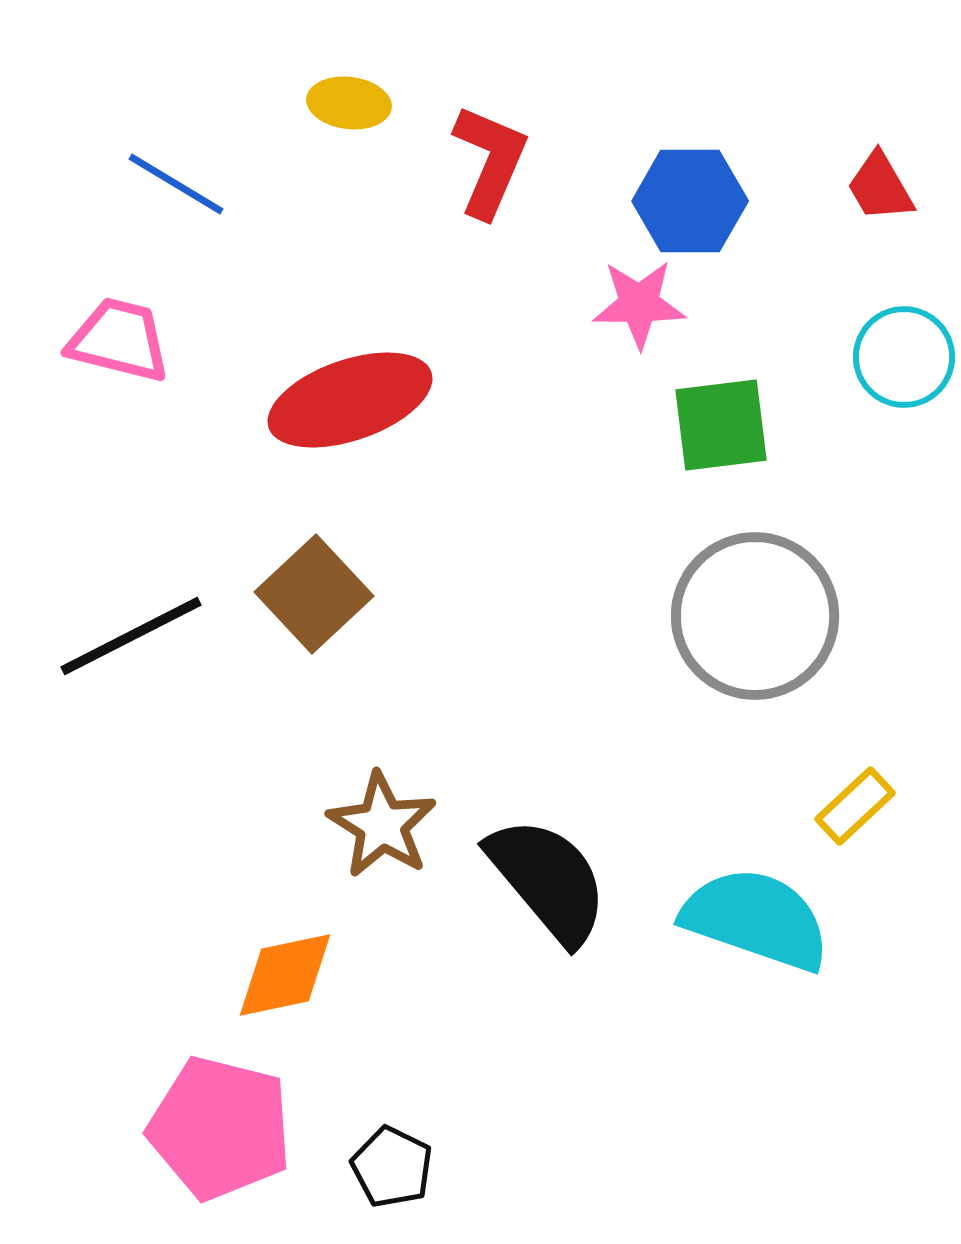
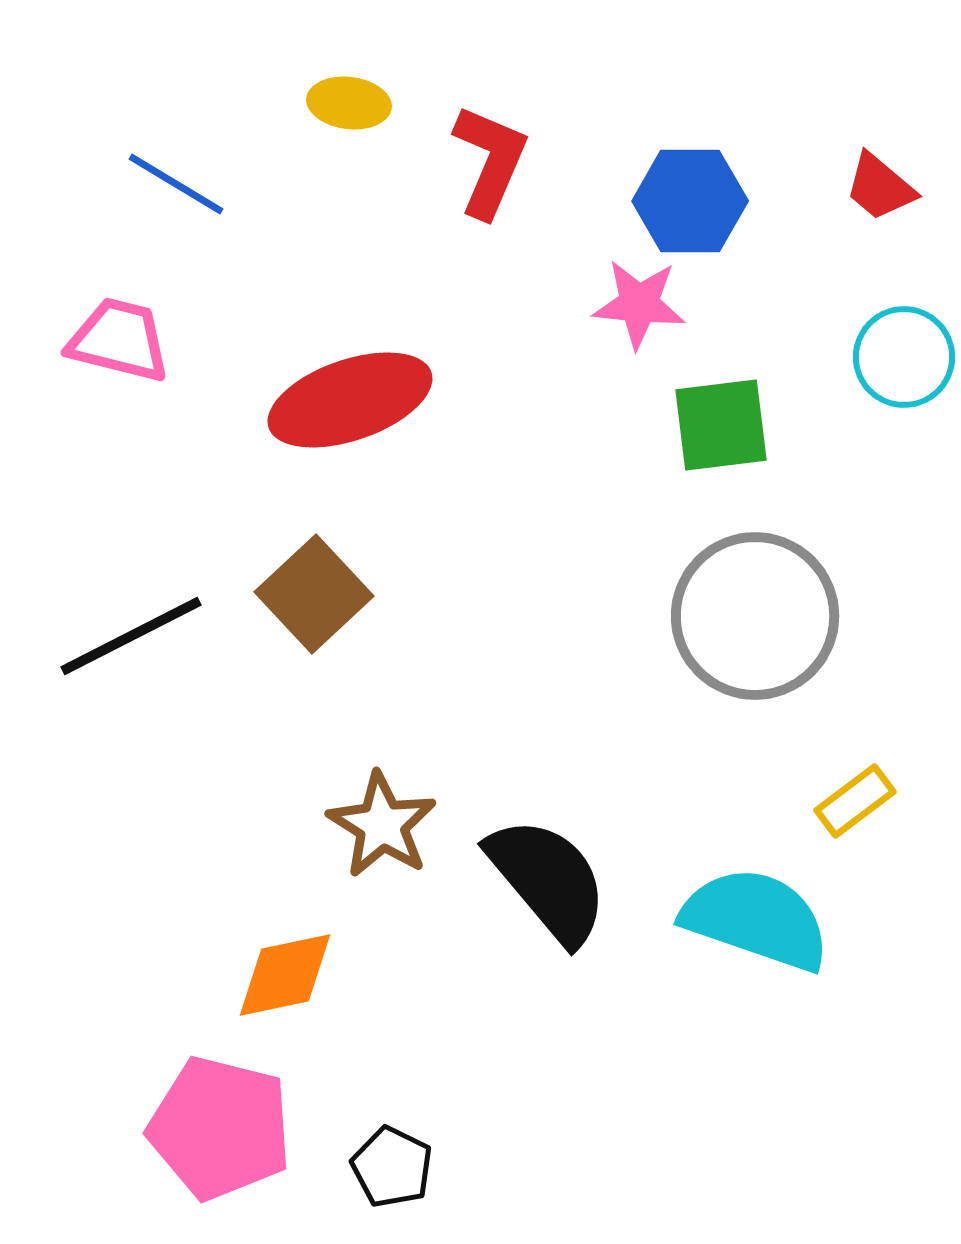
red trapezoid: rotated 20 degrees counterclockwise
pink star: rotated 6 degrees clockwise
yellow rectangle: moved 5 px up; rotated 6 degrees clockwise
